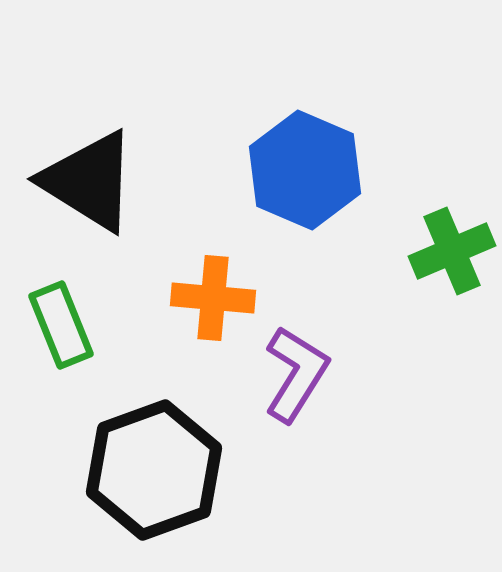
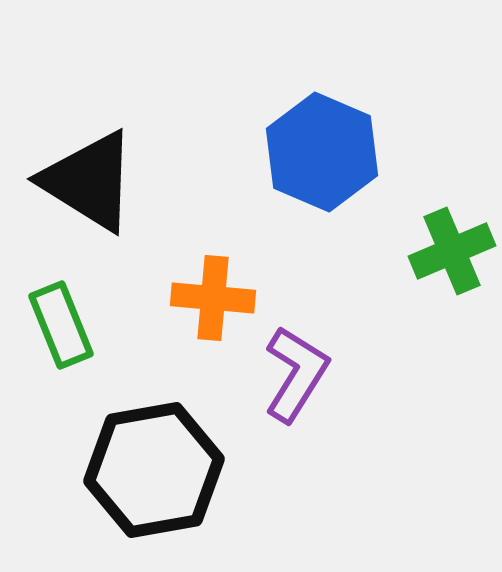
blue hexagon: moved 17 px right, 18 px up
black hexagon: rotated 10 degrees clockwise
